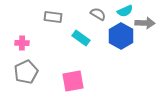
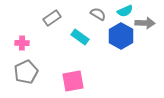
gray rectangle: moved 1 px left, 1 px down; rotated 42 degrees counterclockwise
cyan rectangle: moved 1 px left, 1 px up
